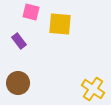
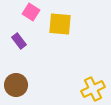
pink square: rotated 18 degrees clockwise
brown circle: moved 2 px left, 2 px down
yellow cross: rotated 30 degrees clockwise
